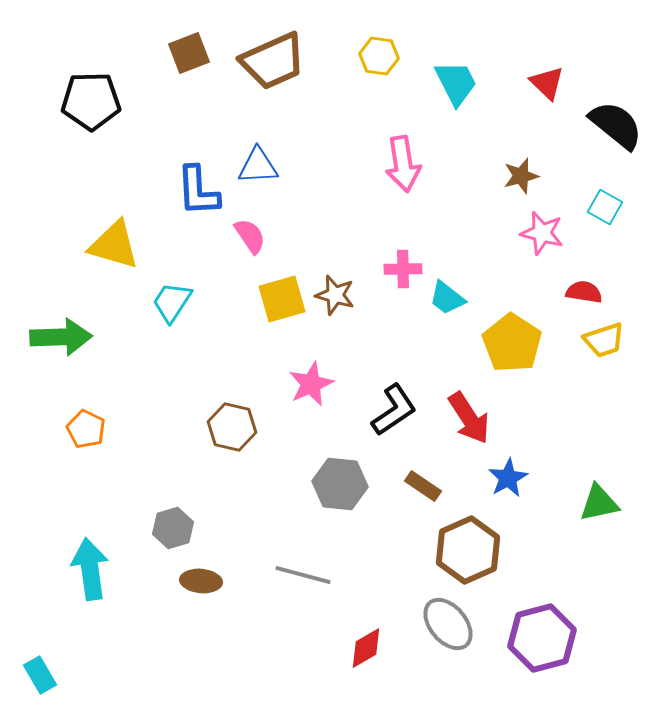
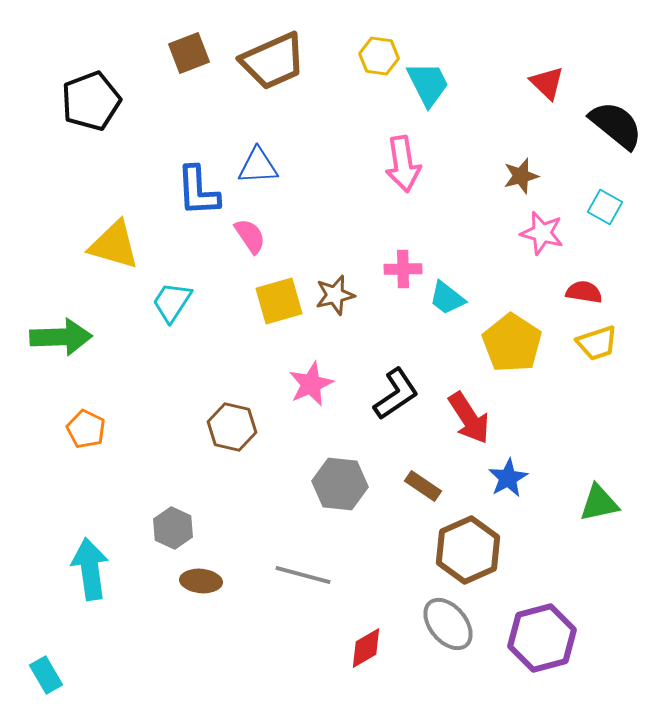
cyan trapezoid at (456, 83): moved 28 px left, 1 px down
black pentagon at (91, 101): rotated 20 degrees counterclockwise
brown star at (335, 295): rotated 30 degrees counterclockwise
yellow square at (282, 299): moved 3 px left, 2 px down
yellow trapezoid at (604, 340): moved 7 px left, 3 px down
black L-shape at (394, 410): moved 2 px right, 16 px up
gray hexagon at (173, 528): rotated 18 degrees counterclockwise
cyan rectangle at (40, 675): moved 6 px right
